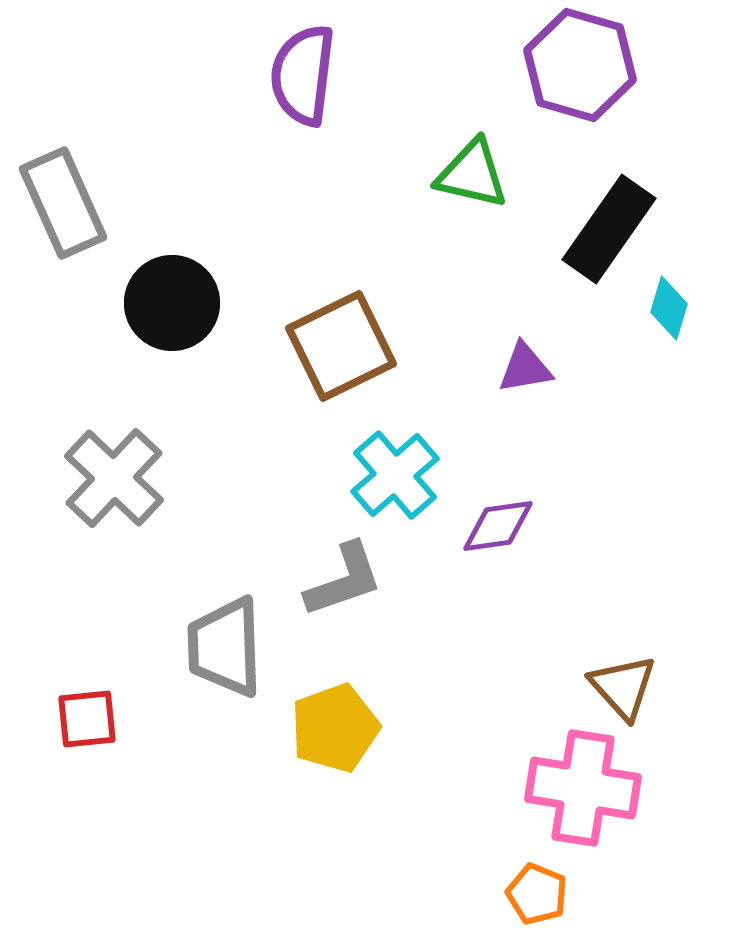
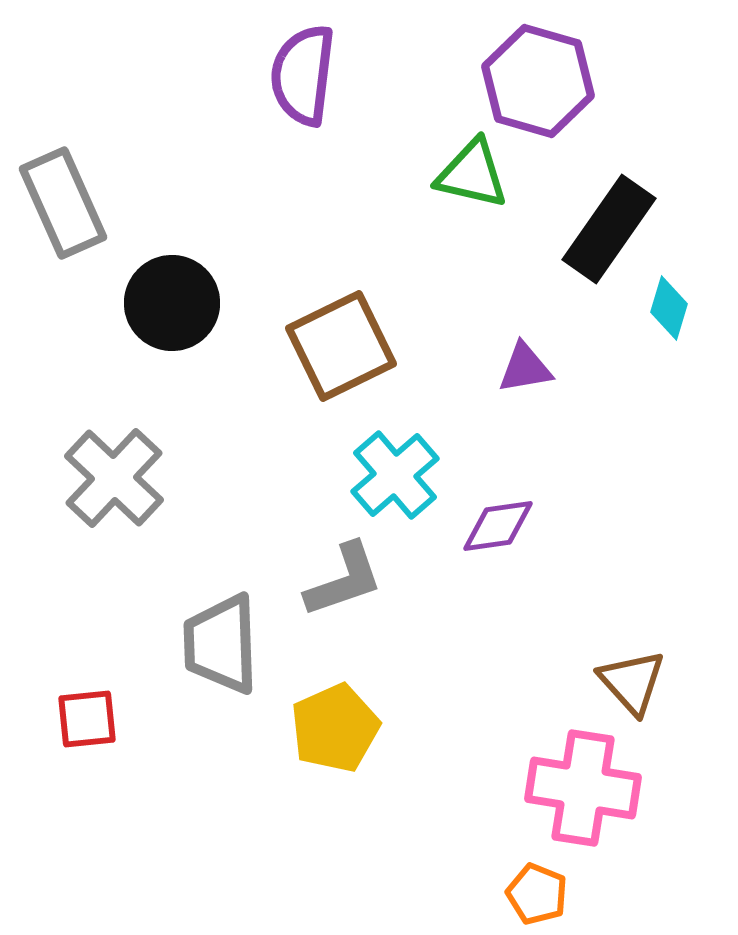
purple hexagon: moved 42 px left, 16 px down
gray trapezoid: moved 4 px left, 3 px up
brown triangle: moved 9 px right, 5 px up
yellow pentagon: rotated 4 degrees counterclockwise
